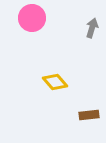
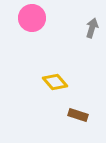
brown rectangle: moved 11 px left; rotated 24 degrees clockwise
